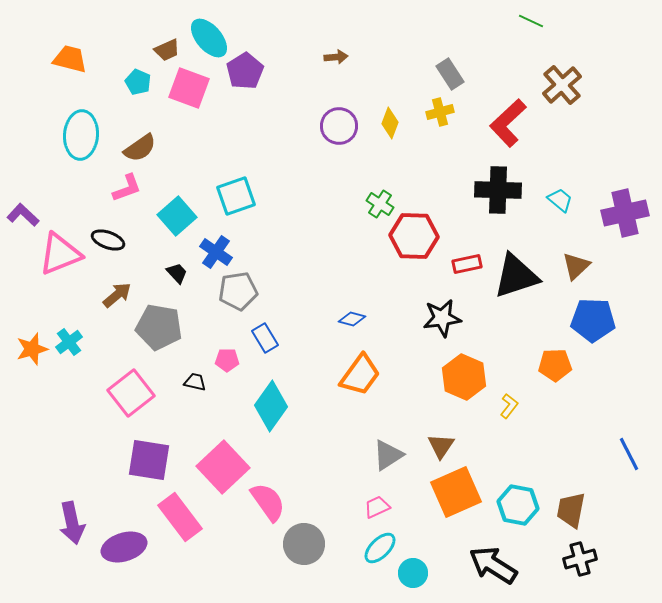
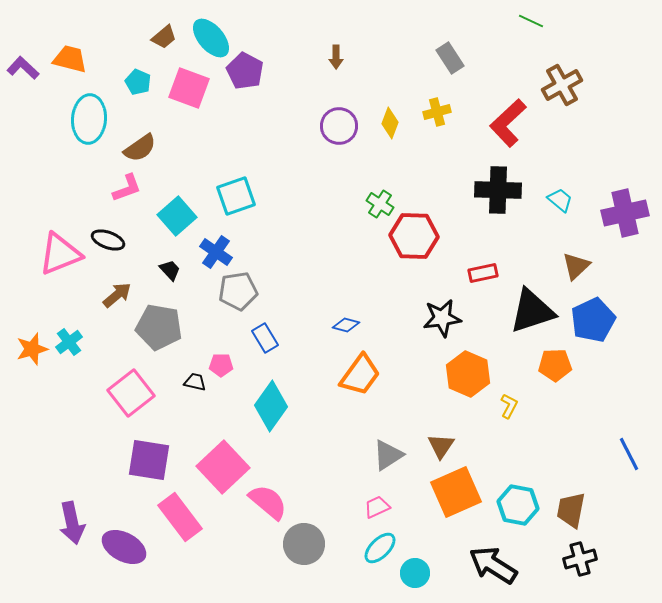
cyan ellipse at (209, 38): moved 2 px right
brown trapezoid at (167, 50): moved 3 px left, 13 px up; rotated 16 degrees counterclockwise
brown arrow at (336, 57): rotated 95 degrees clockwise
purple pentagon at (245, 71): rotated 12 degrees counterclockwise
gray rectangle at (450, 74): moved 16 px up
brown cross at (562, 85): rotated 12 degrees clockwise
yellow cross at (440, 112): moved 3 px left
cyan ellipse at (81, 135): moved 8 px right, 16 px up
purple L-shape at (23, 215): moved 147 px up
red rectangle at (467, 264): moved 16 px right, 9 px down
black trapezoid at (177, 273): moved 7 px left, 3 px up
black triangle at (516, 276): moved 16 px right, 35 px down
blue diamond at (352, 319): moved 6 px left, 6 px down
blue pentagon at (593, 320): rotated 27 degrees counterclockwise
pink pentagon at (227, 360): moved 6 px left, 5 px down
orange hexagon at (464, 377): moved 4 px right, 3 px up
yellow L-shape at (509, 406): rotated 10 degrees counterclockwise
pink semicircle at (268, 502): rotated 15 degrees counterclockwise
purple ellipse at (124, 547): rotated 45 degrees clockwise
cyan circle at (413, 573): moved 2 px right
